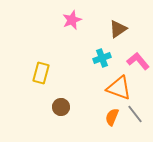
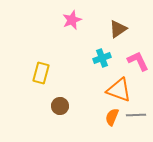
pink L-shape: rotated 15 degrees clockwise
orange triangle: moved 2 px down
brown circle: moved 1 px left, 1 px up
gray line: moved 1 px right, 1 px down; rotated 54 degrees counterclockwise
